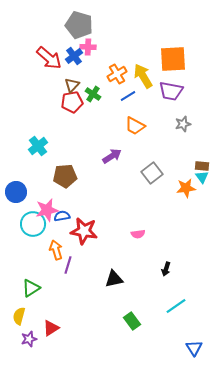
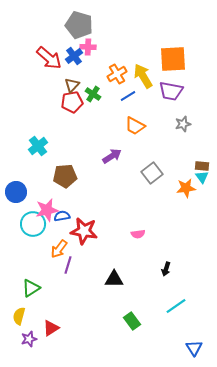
orange arrow: moved 3 px right, 1 px up; rotated 126 degrees counterclockwise
black triangle: rotated 12 degrees clockwise
